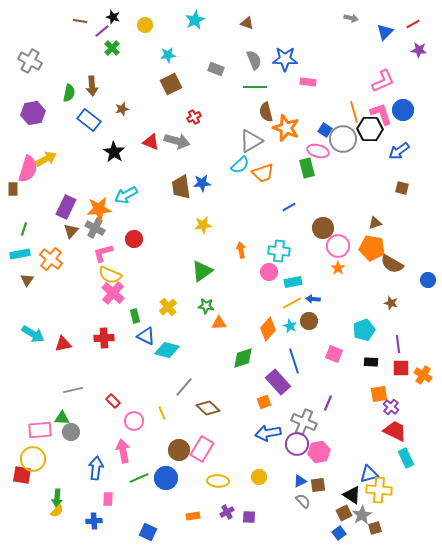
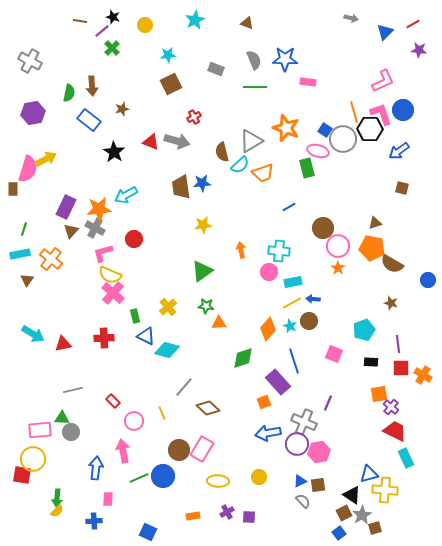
brown semicircle at (266, 112): moved 44 px left, 40 px down
blue circle at (166, 478): moved 3 px left, 2 px up
yellow cross at (379, 490): moved 6 px right
